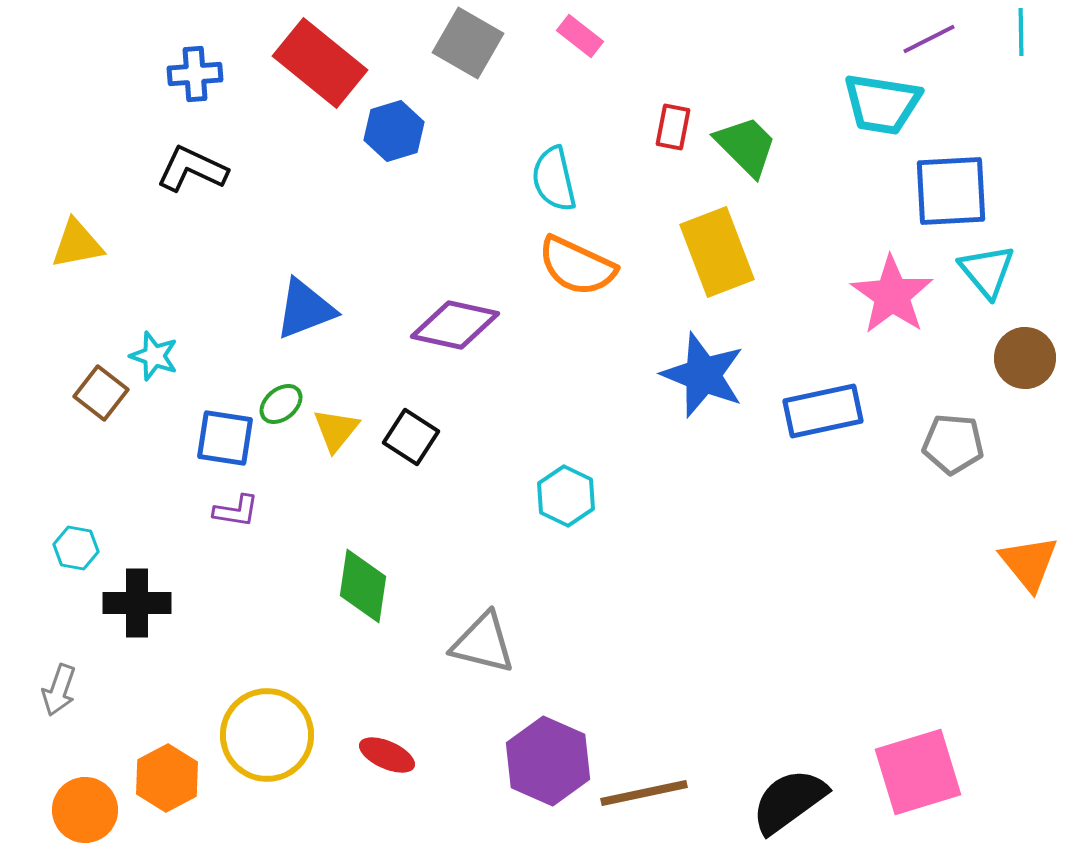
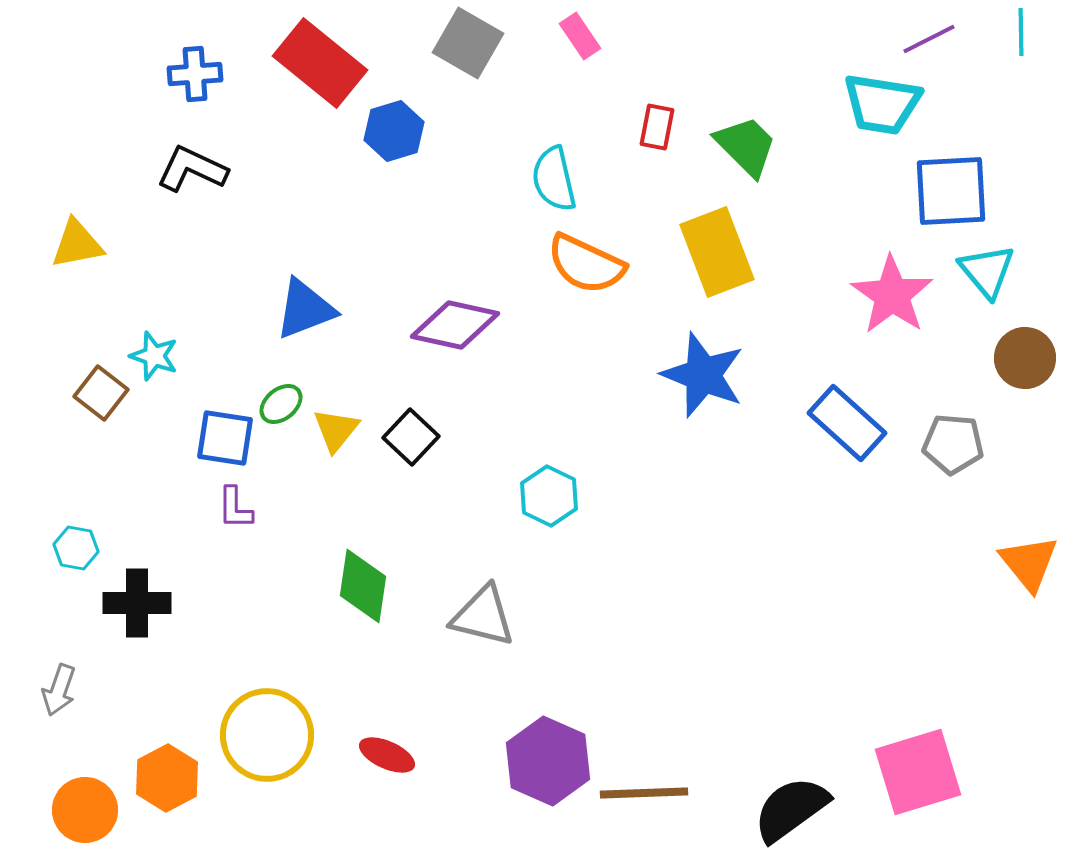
pink rectangle at (580, 36): rotated 18 degrees clockwise
red rectangle at (673, 127): moved 16 px left
orange semicircle at (577, 266): moved 9 px right, 2 px up
blue rectangle at (823, 411): moved 24 px right, 12 px down; rotated 54 degrees clockwise
black square at (411, 437): rotated 10 degrees clockwise
cyan hexagon at (566, 496): moved 17 px left
purple L-shape at (236, 511): moved 1 px left, 3 px up; rotated 81 degrees clockwise
gray triangle at (483, 643): moved 27 px up
brown line at (644, 793): rotated 10 degrees clockwise
black semicircle at (789, 801): moved 2 px right, 8 px down
